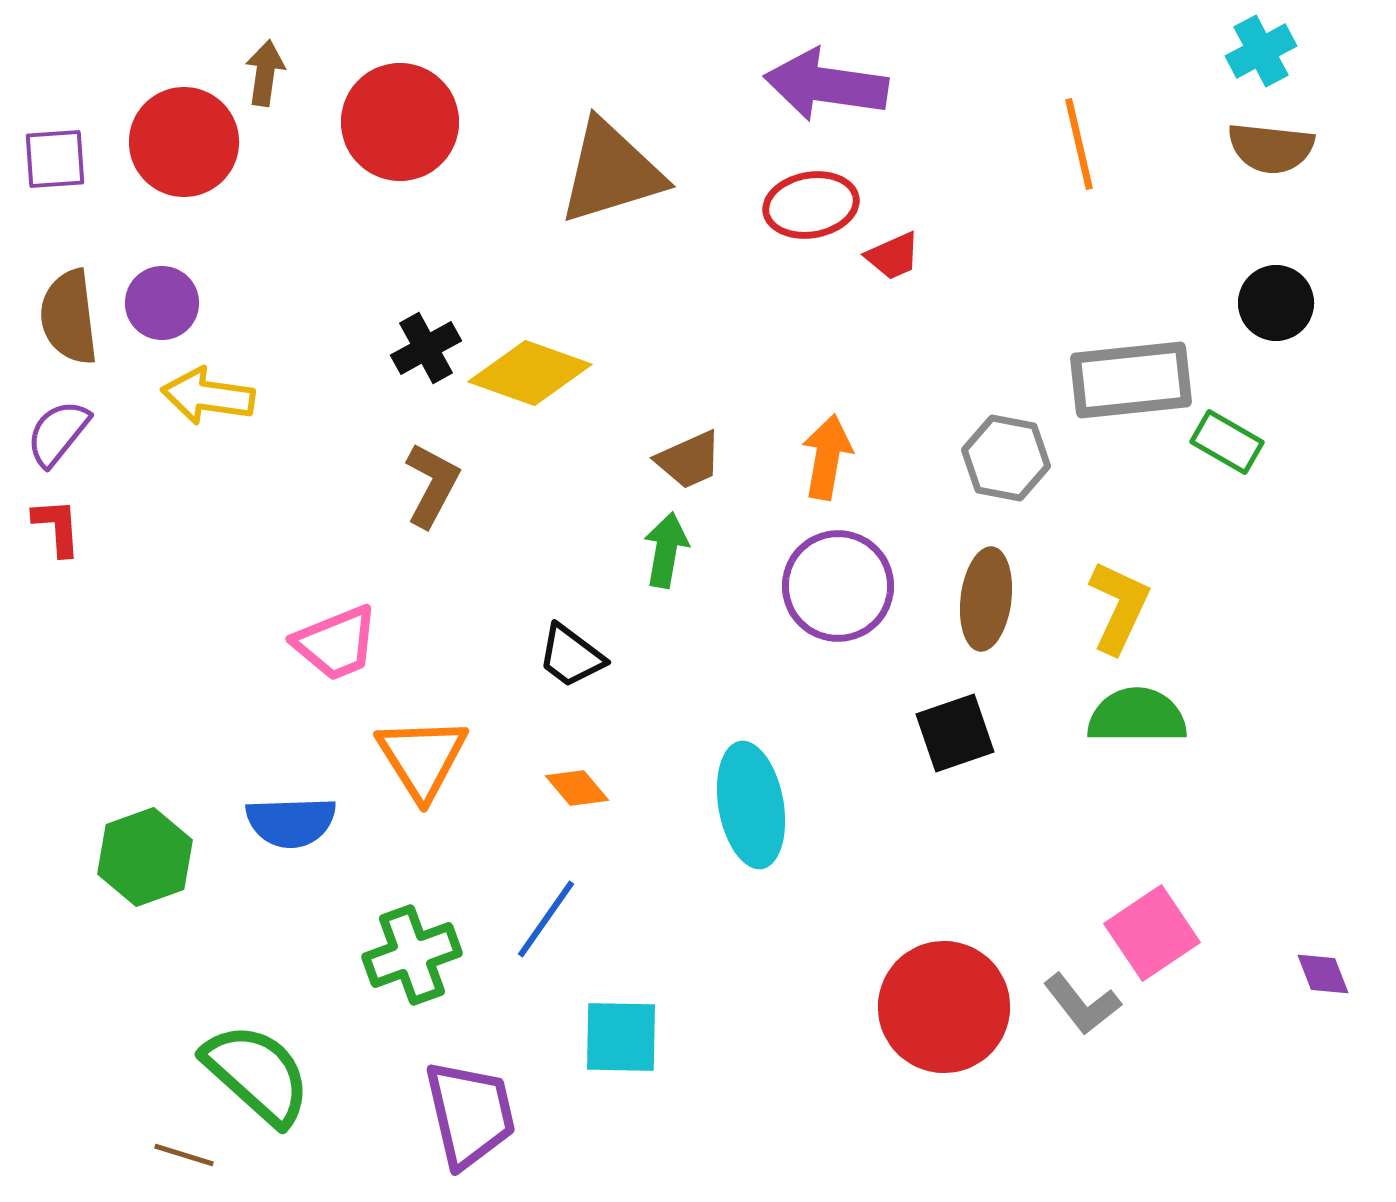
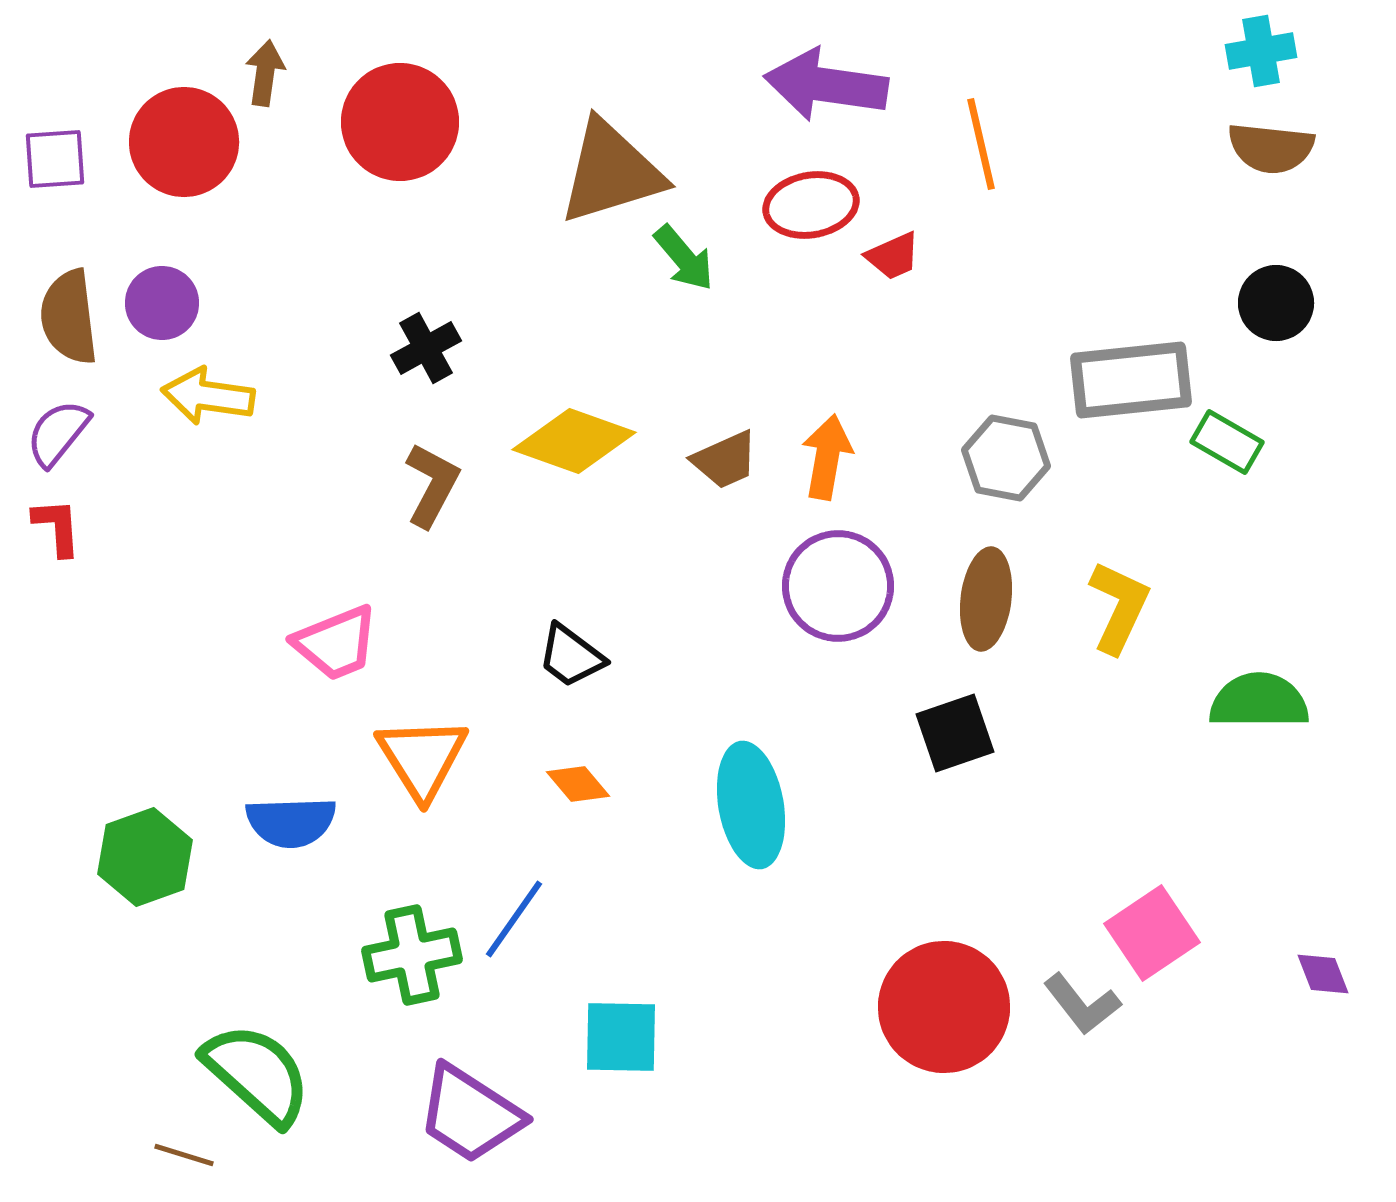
cyan cross at (1261, 51): rotated 18 degrees clockwise
orange line at (1079, 144): moved 98 px left
yellow diamond at (530, 373): moved 44 px right, 68 px down
brown trapezoid at (689, 460): moved 36 px right
green arrow at (666, 550): moved 18 px right, 292 px up; rotated 130 degrees clockwise
green semicircle at (1137, 716): moved 122 px right, 15 px up
orange diamond at (577, 788): moved 1 px right, 4 px up
blue line at (546, 919): moved 32 px left
green cross at (412, 955): rotated 8 degrees clockwise
purple trapezoid at (470, 1114): rotated 136 degrees clockwise
